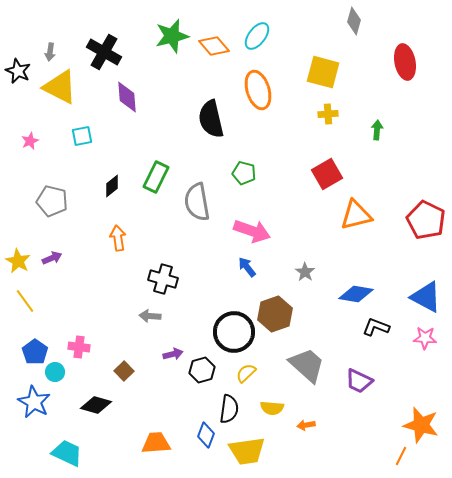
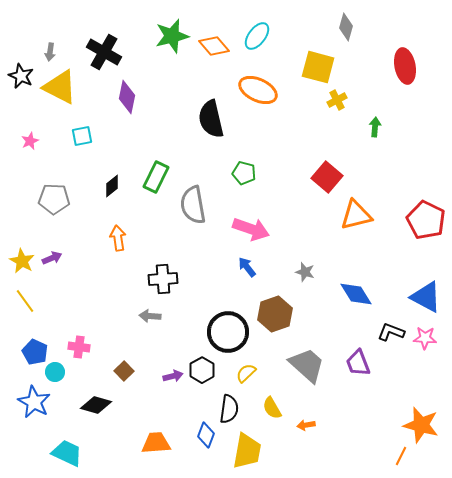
gray diamond at (354, 21): moved 8 px left, 6 px down
red ellipse at (405, 62): moved 4 px down
black star at (18, 71): moved 3 px right, 5 px down
yellow square at (323, 72): moved 5 px left, 5 px up
orange ellipse at (258, 90): rotated 48 degrees counterclockwise
purple diamond at (127, 97): rotated 16 degrees clockwise
yellow cross at (328, 114): moved 9 px right, 14 px up; rotated 24 degrees counterclockwise
green arrow at (377, 130): moved 2 px left, 3 px up
red square at (327, 174): moved 3 px down; rotated 20 degrees counterclockwise
gray pentagon at (52, 201): moved 2 px right, 2 px up; rotated 12 degrees counterclockwise
gray semicircle at (197, 202): moved 4 px left, 3 px down
pink arrow at (252, 231): moved 1 px left, 2 px up
yellow star at (18, 261): moved 4 px right
gray star at (305, 272): rotated 18 degrees counterclockwise
black cross at (163, 279): rotated 20 degrees counterclockwise
blue diamond at (356, 294): rotated 48 degrees clockwise
black L-shape at (376, 327): moved 15 px right, 5 px down
black circle at (234, 332): moved 6 px left
blue pentagon at (35, 352): rotated 10 degrees counterclockwise
purple arrow at (173, 354): moved 22 px down
black hexagon at (202, 370): rotated 15 degrees counterclockwise
purple trapezoid at (359, 381): moved 1 px left, 18 px up; rotated 44 degrees clockwise
yellow semicircle at (272, 408): rotated 55 degrees clockwise
yellow trapezoid at (247, 451): rotated 72 degrees counterclockwise
